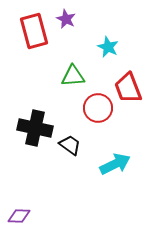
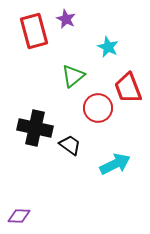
green triangle: rotated 35 degrees counterclockwise
